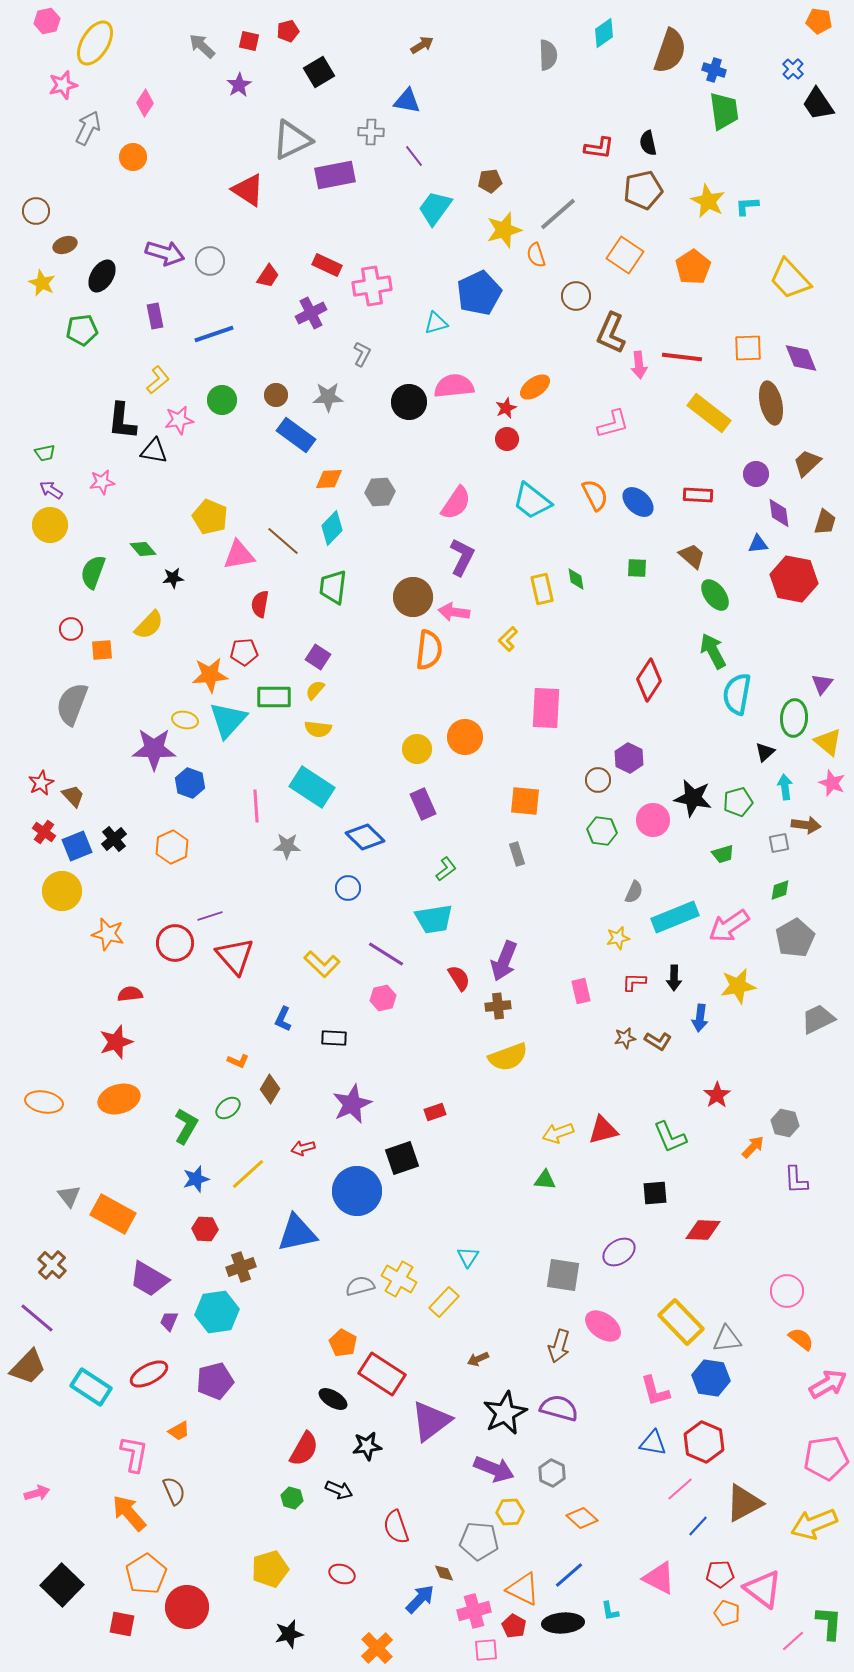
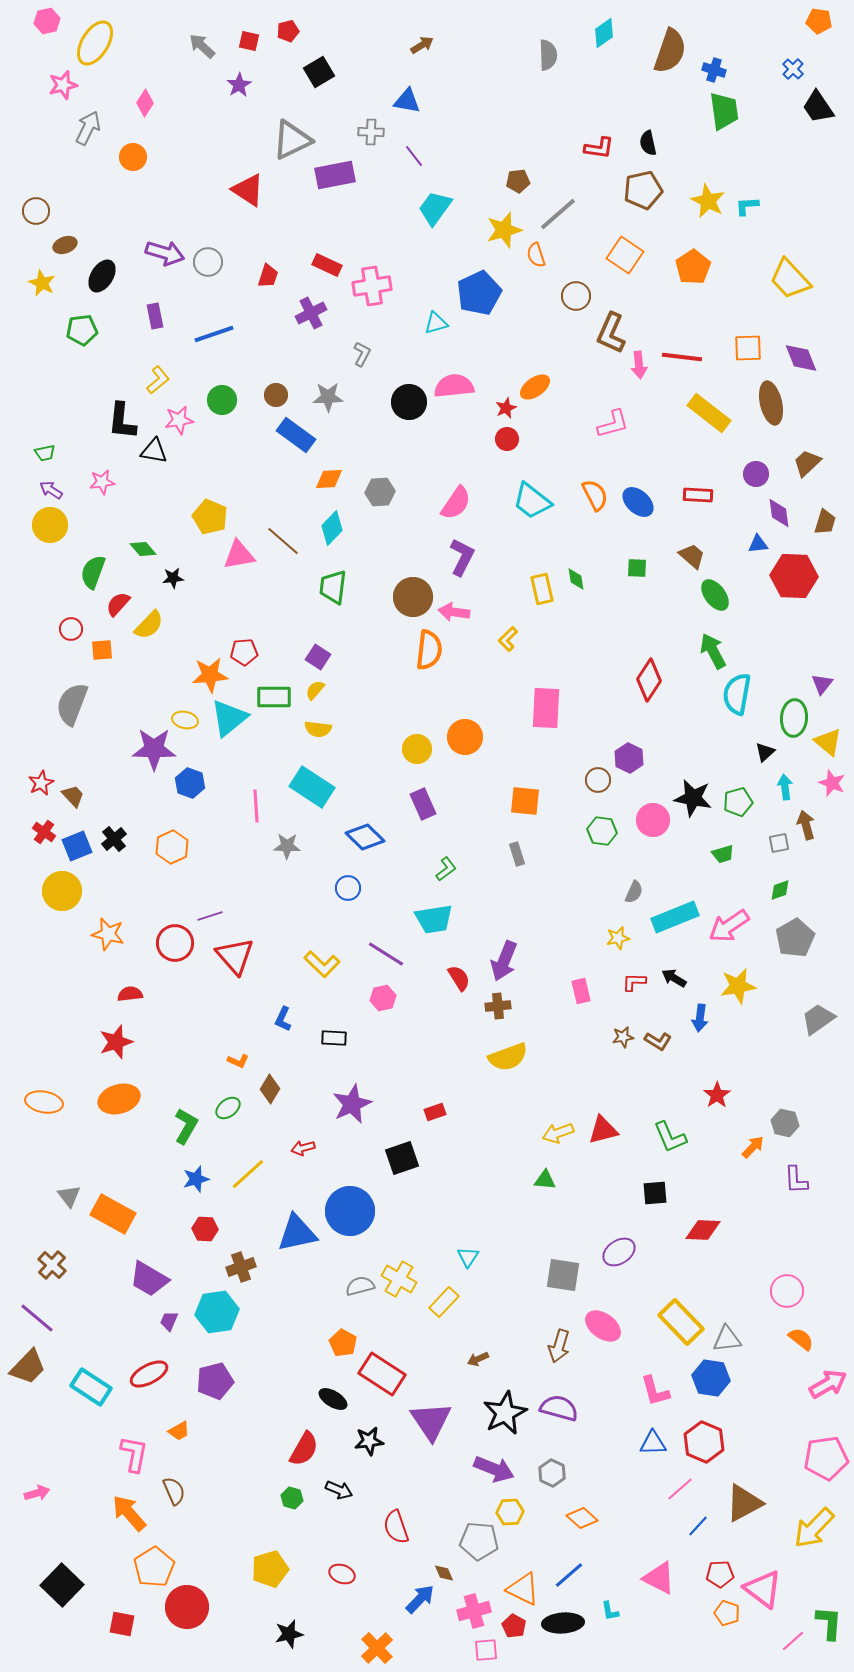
black trapezoid at (818, 104): moved 3 px down
brown pentagon at (490, 181): moved 28 px right
gray circle at (210, 261): moved 2 px left, 1 px down
red trapezoid at (268, 276): rotated 15 degrees counterclockwise
red hexagon at (794, 579): moved 3 px up; rotated 9 degrees counterclockwise
red semicircle at (260, 604): moved 142 px left; rotated 32 degrees clockwise
cyan triangle at (228, 720): moved 1 px right, 2 px up; rotated 9 degrees clockwise
brown arrow at (806, 825): rotated 112 degrees counterclockwise
black arrow at (674, 978): rotated 120 degrees clockwise
gray trapezoid at (818, 1019): rotated 9 degrees counterclockwise
brown star at (625, 1038): moved 2 px left, 1 px up
blue circle at (357, 1191): moved 7 px left, 20 px down
purple triangle at (431, 1421): rotated 27 degrees counterclockwise
blue triangle at (653, 1443): rotated 12 degrees counterclockwise
black star at (367, 1446): moved 2 px right, 5 px up
yellow arrow at (814, 1524): moved 4 px down; rotated 24 degrees counterclockwise
orange pentagon at (146, 1574): moved 8 px right, 7 px up
